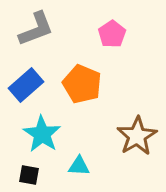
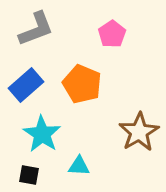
brown star: moved 2 px right, 4 px up
